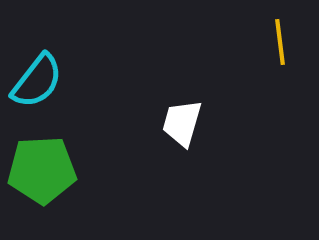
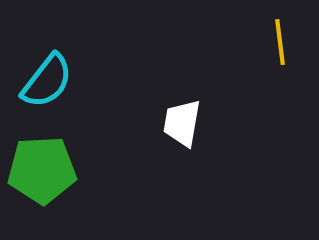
cyan semicircle: moved 10 px right
white trapezoid: rotated 6 degrees counterclockwise
